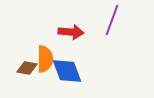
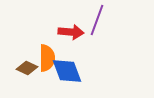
purple line: moved 15 px left
orange semicircle: moved 2 px right, 1 px up
brown diamond: rotated 15 degrees clockwise
